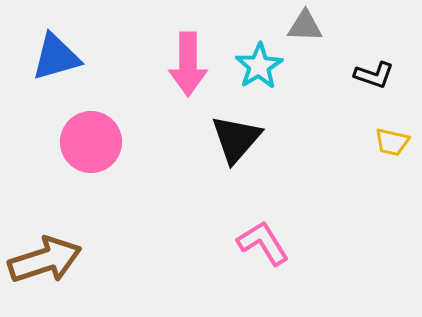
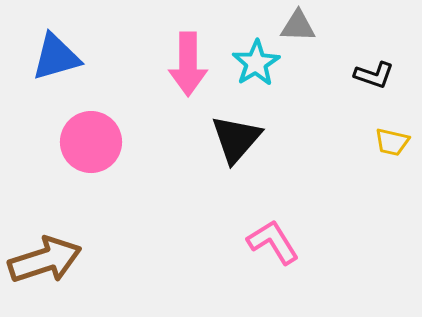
gray triangle: moved 7 px left
cyan star: moved 3 px left, 3 px up
pink L-shape: moved 10 px right, 1 px up
